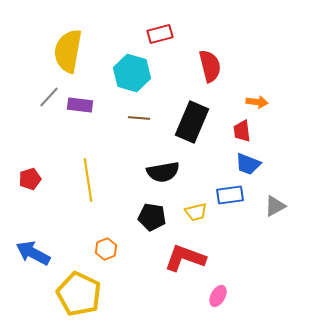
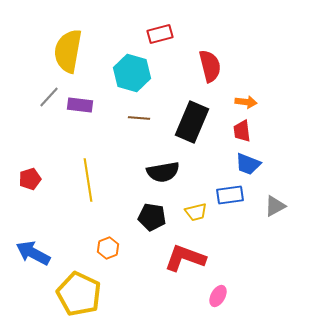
orange arrow: moved 11 px left
orange hexagon: moved 2 px right, 1 px up
